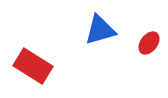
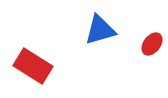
red ellipse: moved 3 px right, 1 px down
